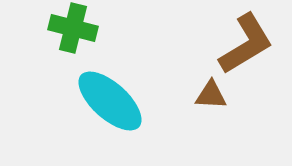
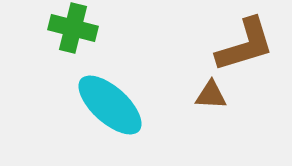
brown L-shape: moved 1 px left, 1 px down; rotated 14 degrees clockwise
cyan ellipse: moved 4 px down
